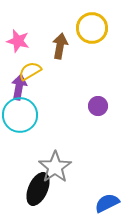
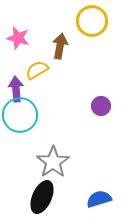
yellow circle: moved 7 px up
pink star: moved 3 px up
yellow semicircle: moved 7 px right, 1 px up
purple arrow: moved 3 px left, 2 px down; rotated 15 degrees counterclockwise
purple circle: moved 3 px right
gray star: moved 2 px left, 5 px up
black ellipse: moved 4 px right, 8 px down
blue semicircle: moved 8 px left, 4 px up; rotated 10 degrees clockwise
